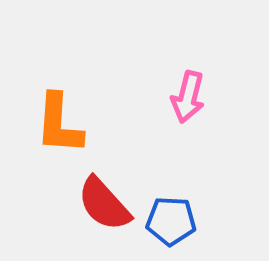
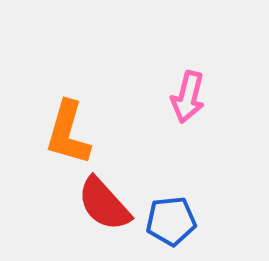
orange L-shape: moved 9 px right, 9 px down; rotated 12 degrees clockwise
blue pentagon: rotated 9 degrees counterclockwise
